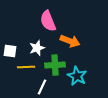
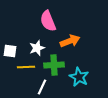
orange arrow: rotated 42 degrees counterclockwise
green cross: moved 1 px left
cyan star: moved 2 px right, 1 px down
